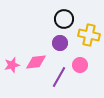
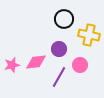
purple circle: moved 1 px left, 6 px down
